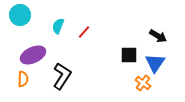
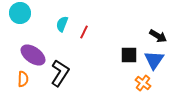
cyan circle: moved 2 px up
cyan semicircle: moved 4 px right, 2 px up
red line: rotated 16 degrees counterclockwise
purple ellipse: rotated 60 degrees clockwise
blue triangle: moved 1 px left, 3 px up
black L-shape: moved 2 px left, 3 px up
